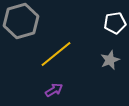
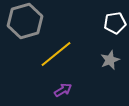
gray hexagon: moved 4 px right
purple arrow: moved 9 px right
